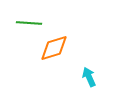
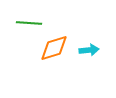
cyan arrow: moved 27 px up; rotated 108 degrees clockwise
